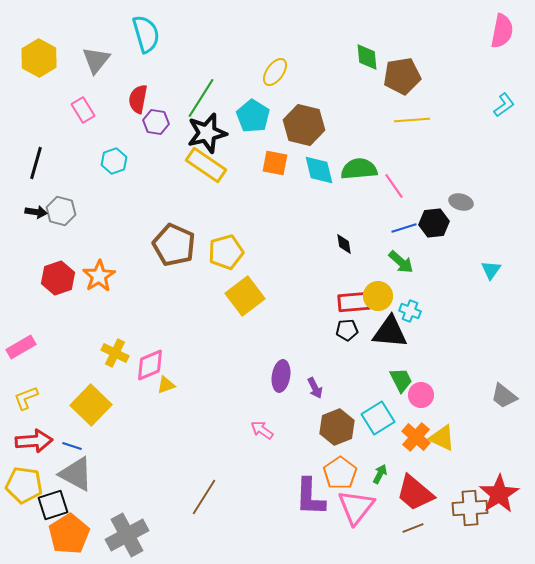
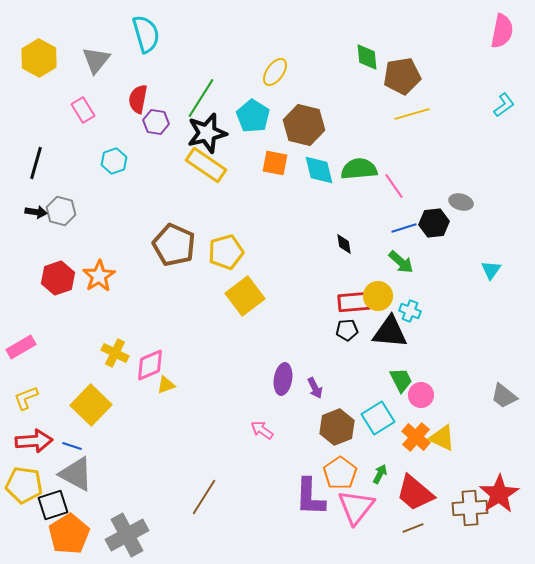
yellow line at (412, 120): moved 6 px up; rotated 12 degrees counterclockwise
purple ellipse at (281, 376): moved 2 px right, 3 px down
